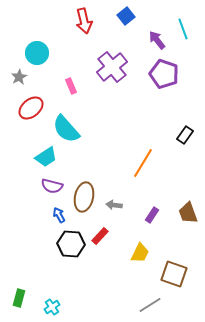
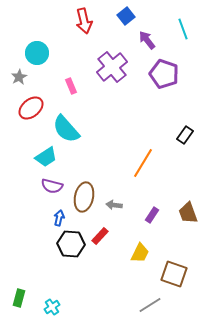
purple arrow: moved 10 px left
blue arrow: moved 3 px down; rotated 42 degrees clockwise
